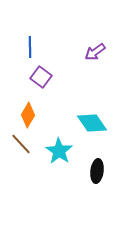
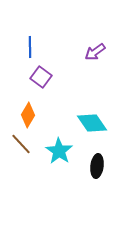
black ellipse: moved 5 px up
